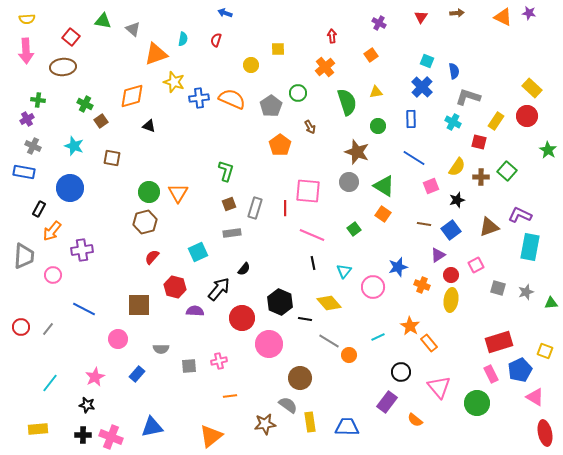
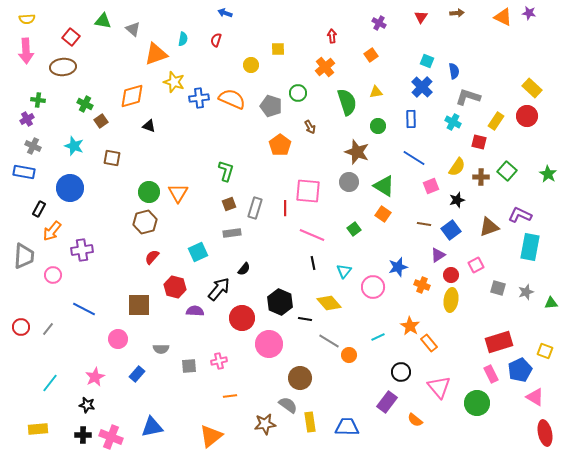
gray pentagon at (271, 106): rotated 20 degrees counterclockwise
green star at (548, 150): moved 24 px down
